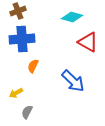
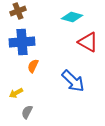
blue cross: moved 3 px down
